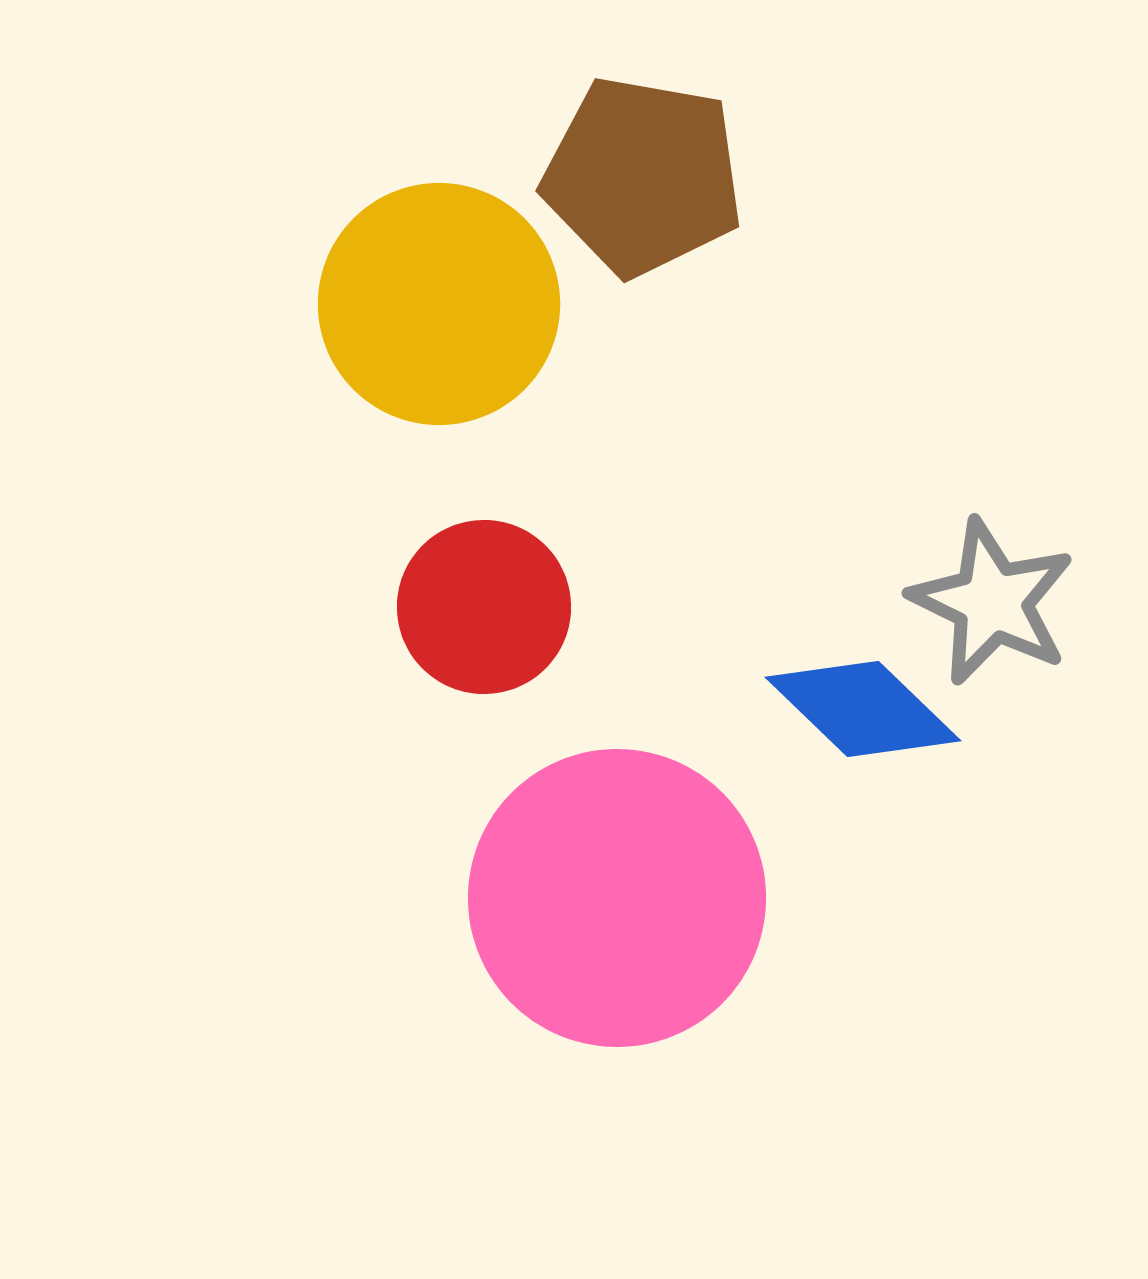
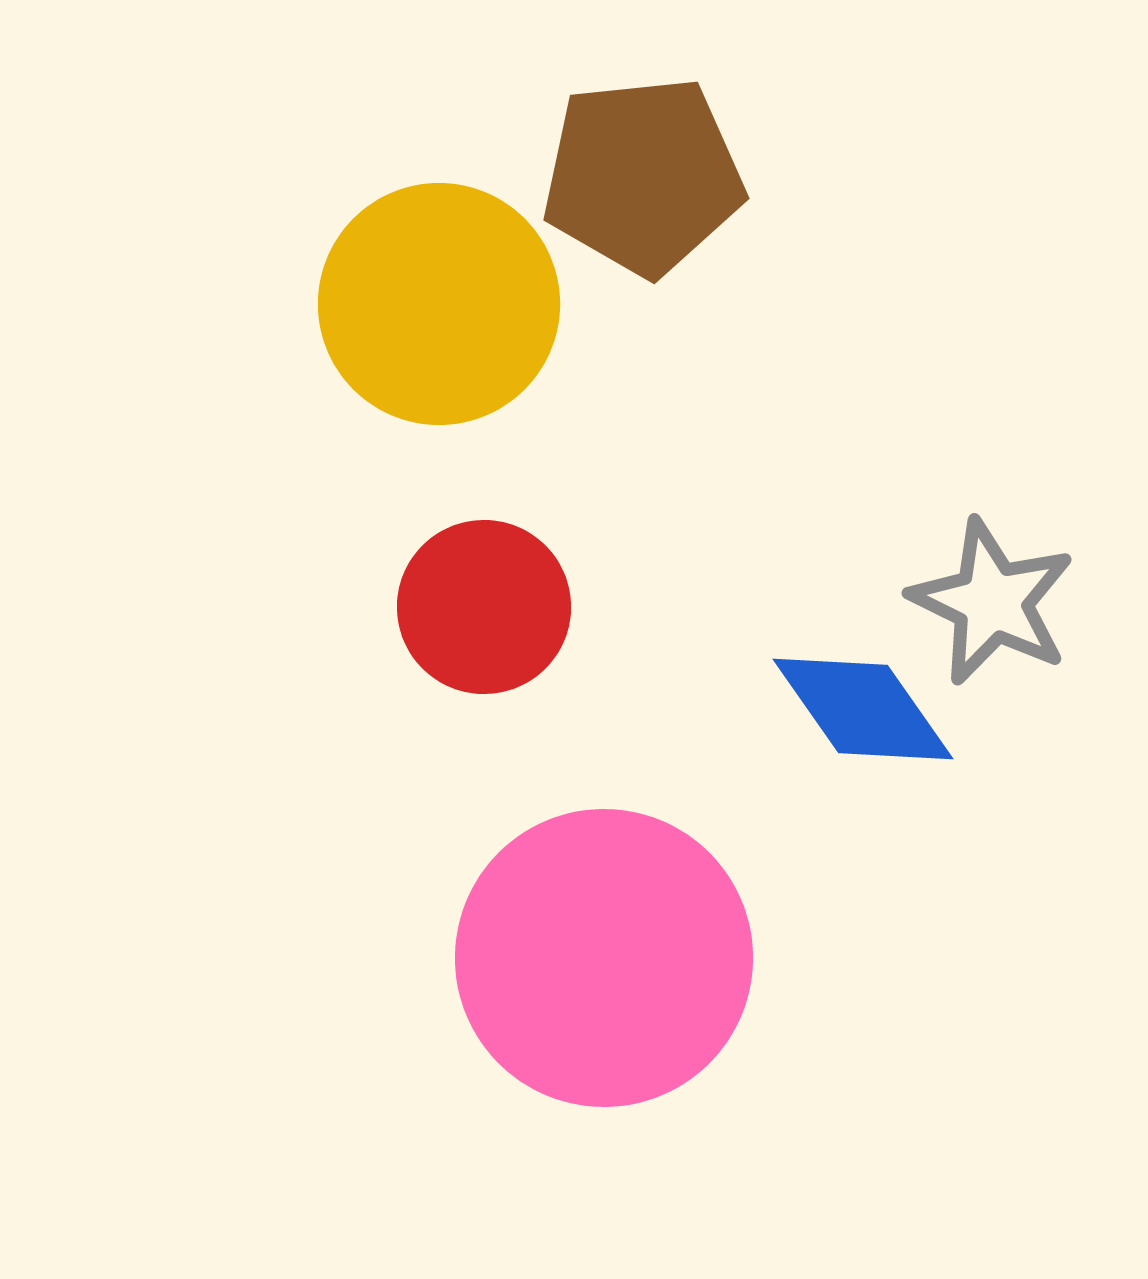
brown pentagon: rotated 16 degrees counterclockwise
blue diamond: rotated 11 degrees clockwise
pink circle: moved 13 px left, 60 px down
